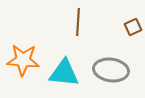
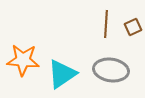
brown line: moved 28 px right, 2 px down
cyan triangle: moved 2 px left, 1 px down; rotated 40 degrees counterclockwise
